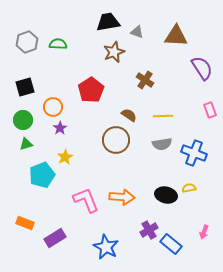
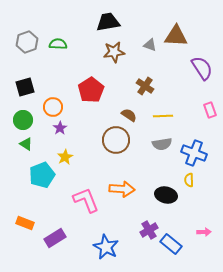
gray triangle: moved 13 px right, 13 px down
brown star: rotated 15 degrees clockwise
brown cross: moved 6 px down
green triangle: rotated 48 degrees clockwise
yellow semicircle: moved 8 px up; rotated 80 degrees counterclockwise
orange arrow: moved 8 px up
pink arrow: rotated 112 degrees counterclockwise
